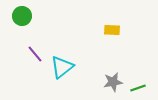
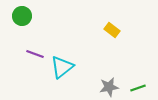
yellow rectangle: rotated 35 degrees clockwise
purple line: rotated 30 degrees counterclockwise
gray star: moved 4 px left, 5 px down
